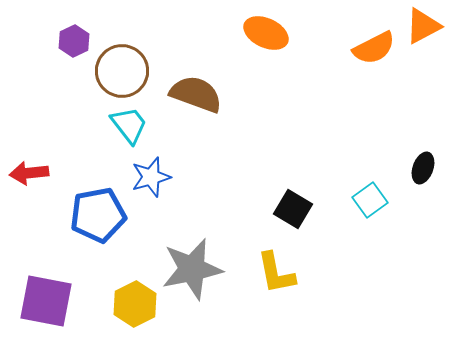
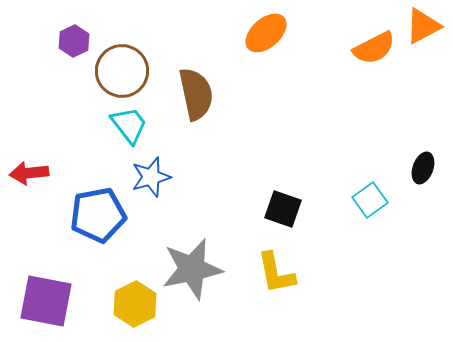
orange ellipse: rotated 66 degrees counterclockwise
brown semicircle: rotated 58 degrees clockwise
black square: moved 10 px left; rotated 12 degrees counterclockwise
